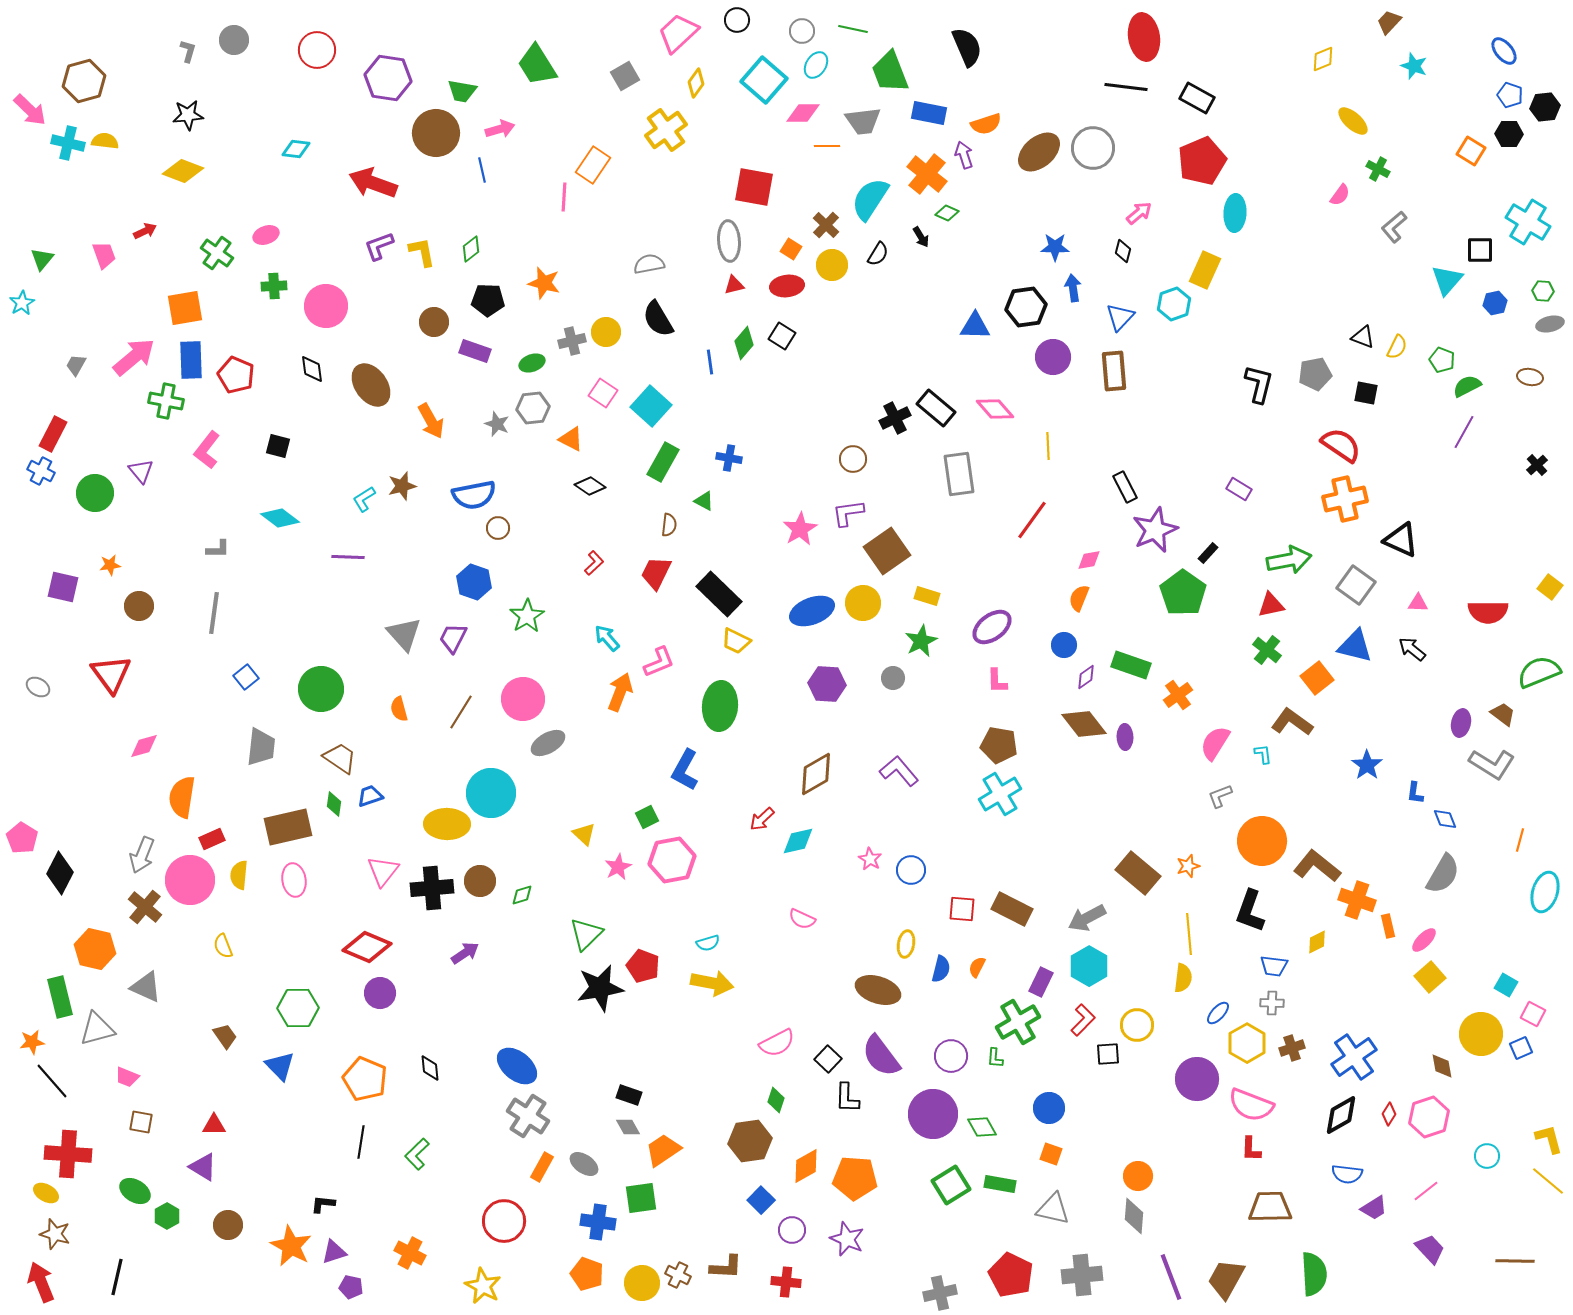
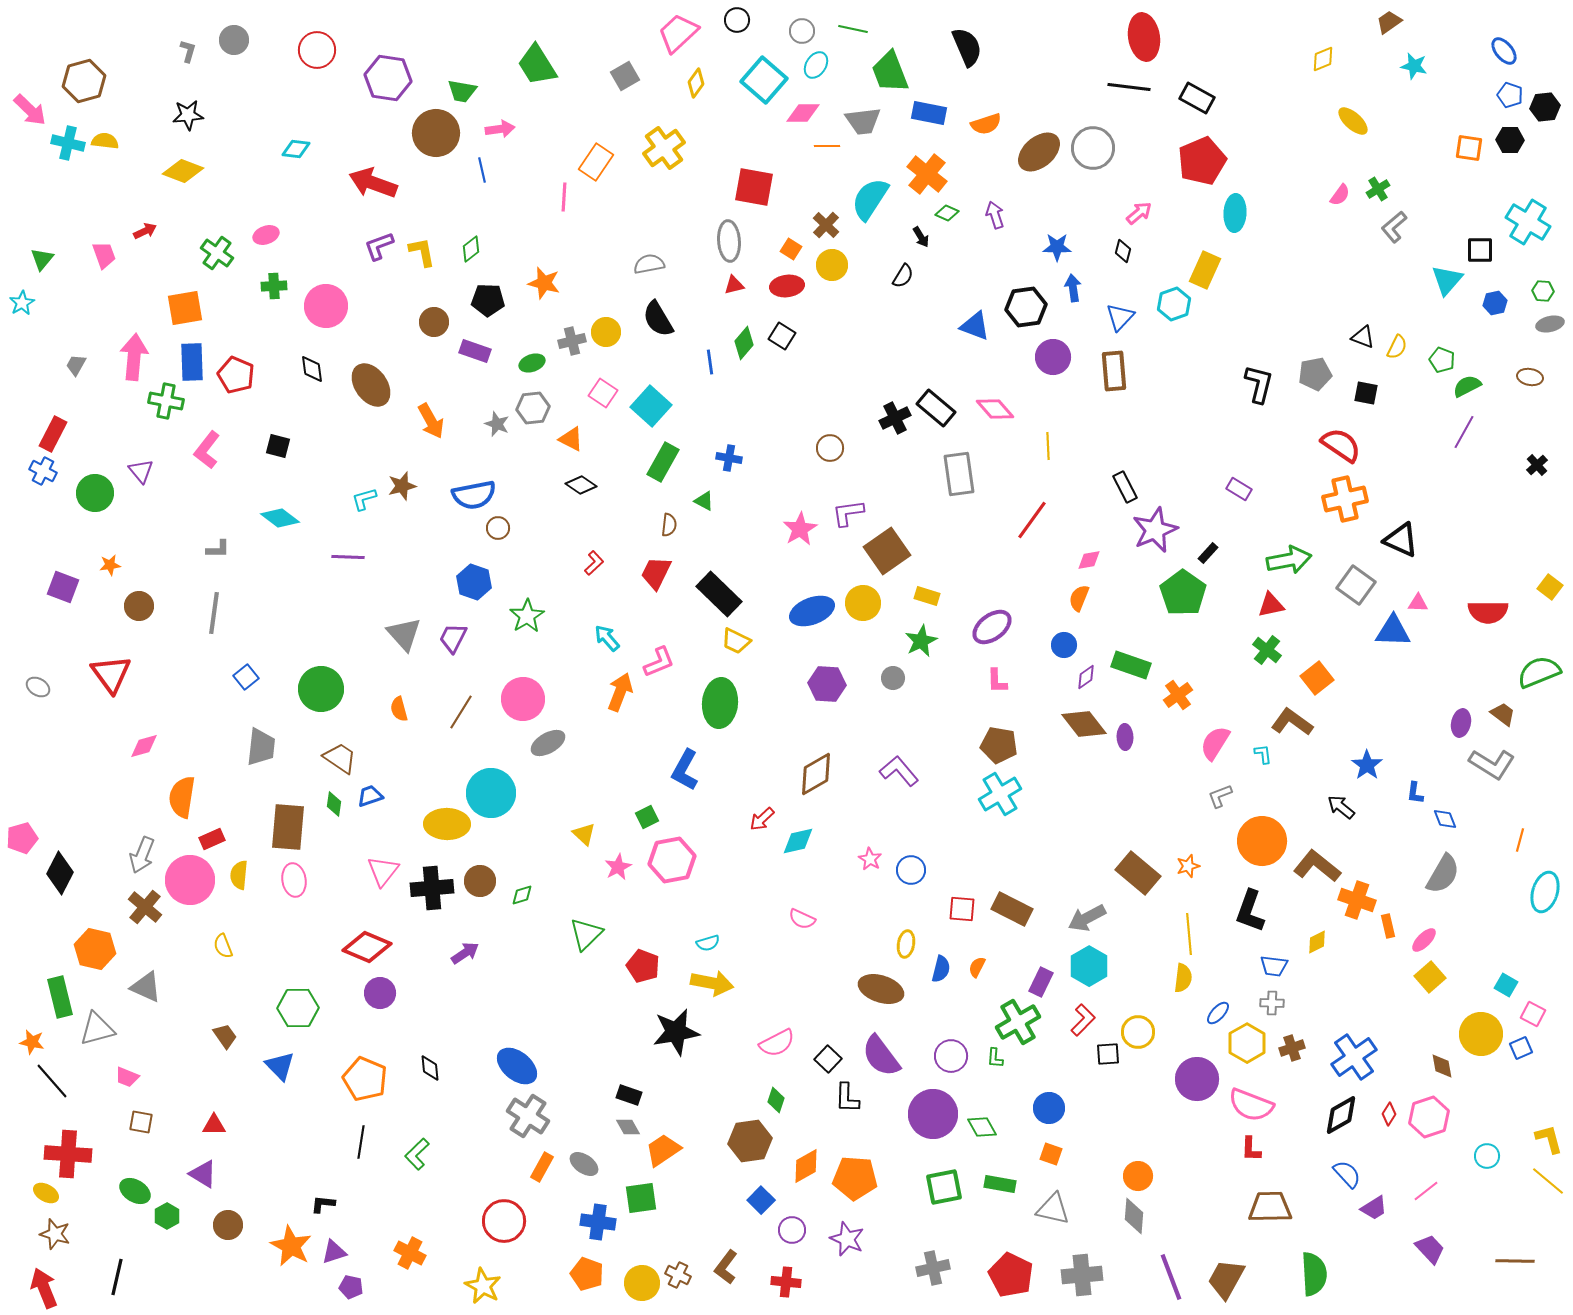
brown trapezoid at (1389, 22): rotated 12 degrees clockwise
cyan star at (1414, 66): rotated 8 degrees counterclockwise
black line at (1126, 87): moved 3 px right
pink arrow at (500, 129): rotated 8 degrees clockwise
yellow cross at (666, 130): moved 2 px left, 18 px down
black hexagon at (1509, 134): moved 1 px right, 6 px down
orange square at (1471, 151): moved 2 px left, 3 px up; rotated 24 degrees counterclockwise
purple arrow at (964, 155): moved 31 px right, 60 px down
orange rectangle at (593, 165): moved 3 px right, 3 px up
green cross at (1378, 169): moved 20 px down; rotated 30 degrees clockwise
blue star at (1055, 247): moved 2 px right
black semicircle at (878, 254): moved 25 px right, 22 px down
blue triangle at (975, 326): rotated 20 degrees clockwise
pink arrow at (134, 357): rotated 45 degrees counterclockwise
blue rectangle at (191, 360): moved 1 px right, 2 px down
brown circle at (853, 459): moved 23 px left, 11 px up
blue cross at (41, 471): moved 2 px right
black diamond at (590, 486): moved 9 px left, 1 px up
cyan L-shape at (364, 499): rotated 16 degrees clockwise
purple square at (63, 587): rotated 8 degrees clockwise
blue triangle at (1355, 646): moved 38 px right, 15 px up; rotated 12 degrees counterclockwise
black arrow at (1412, 649): moved 71 px left, 158 px down
green ellipse at (720, 706): moved 3 px up
brown rectangle at (288, 827): rotated 72 degrees counterclockwise
pink pentagon at (22, 838): rotated 24 degrees clockwise
black star at (600, 988): moved 76 px right, 44 px down
brown ellipse at (878, 990): moved 3 px right, 1 px up
yellow circle at (1137, 1025): moved 1 px right, 7 px down
orange star at (32, 1042): rotated 20 degrees clockwise
purple triangle at (203, 1167): moved 7 px down
blue semicircle at (1347, 1174): rotated 140 degrees counterclockwise
green square at (951, 1185): moved 7 px left, 2 px down; rotated 21 degrees clockwise
brown L-shape at (726, 1267): rotated 124 degrees clockwise
red arrow at (41, 1282): moved 3 px right, 6 px down
gray cross at (940, 1293): moved 7 px left, 25 px up
